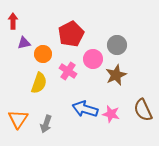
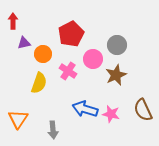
gray arrow: moved 7 px right, 6 px down; rotated 24 degrees counterclockwise
